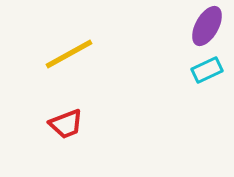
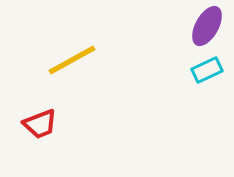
yellow line: moved 3 px right, 6 px down
red trapezoid: moved 26 px left
